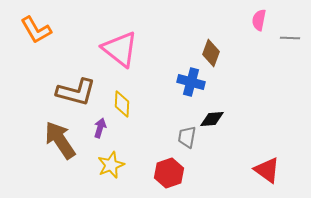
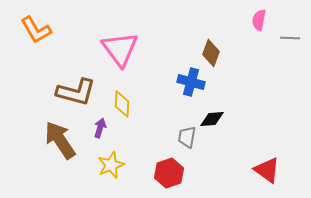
pink triangle: rotated 15 degrees clockwise
